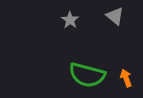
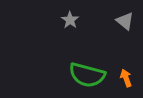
gray triangle: moved 10 px right, 5 px down
